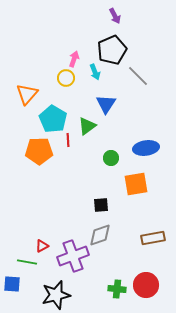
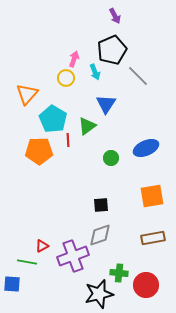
blue ellipse: rotated 15 degrees counterclockwise
orange square: moved 16 px right, 12 px down
green cross: moved 2 px right, 16 px up
black star: moved 43 px right, 1 px up
